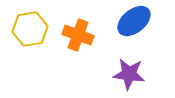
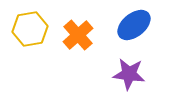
blue ellipse: moved 4 px down
orange cross: rotated 28 degrees clockwise
